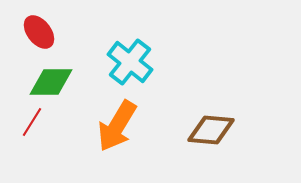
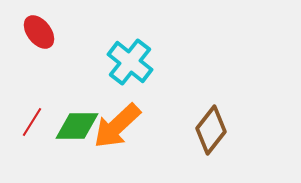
green diamond: moved 26 px right, 44 px down
orange arrow: rotated 16 degrees clockwise
brown diamond: rotated 57 degrees counterclockwise
